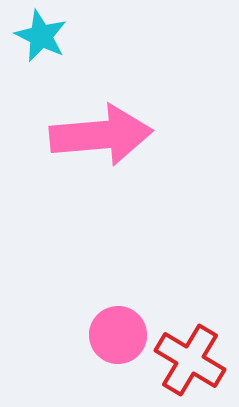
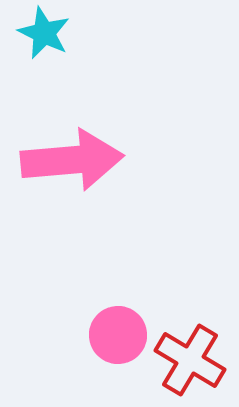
cyan star: moved 3 px right, 3 px up
pink arrow: moved 29 px left, 25 px down
